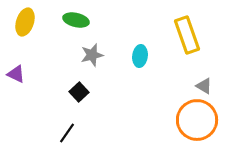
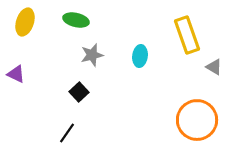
gray triangle: moved 10 px right, 19 px up
